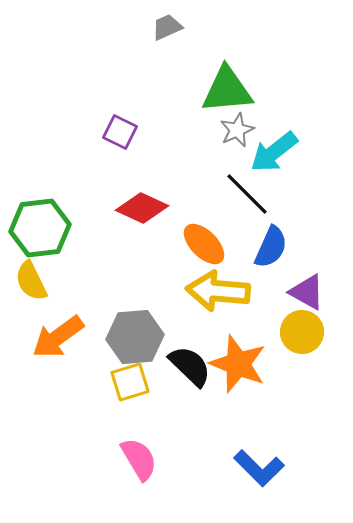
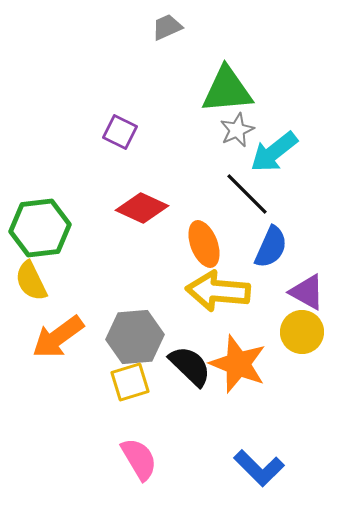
orange ellipse: rotated 24 degrees clockwise
